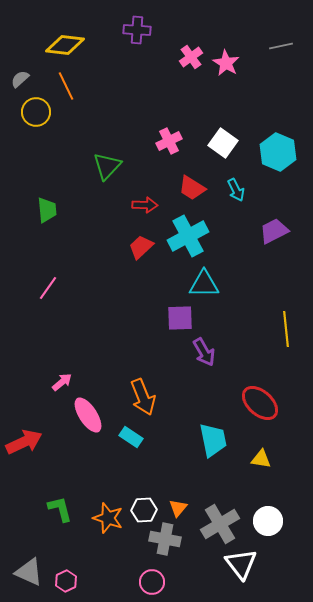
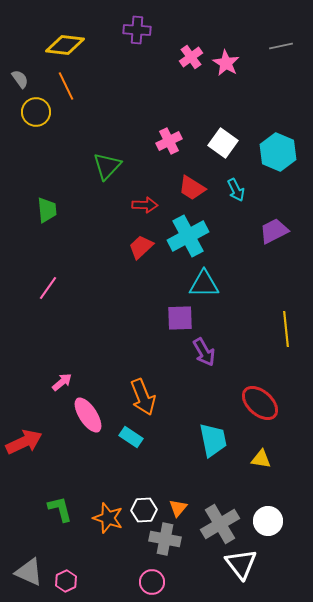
gray semicircle at (20, 79): rotated 96 degrees clockwise
